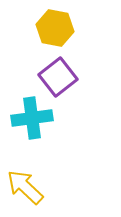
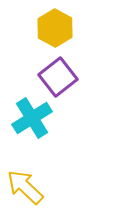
yellow hexagon: rotated 18 degrees clockwise
cyan cross: rotated 24 degrees counterclockwise
